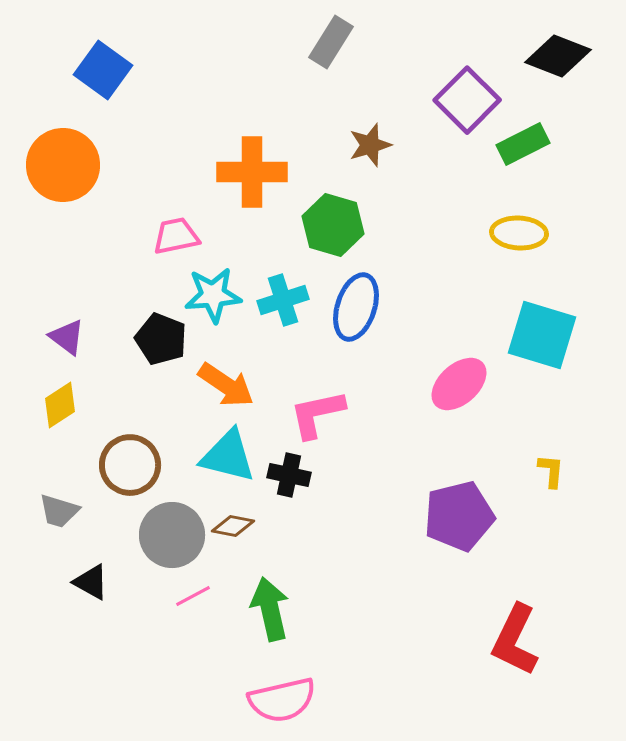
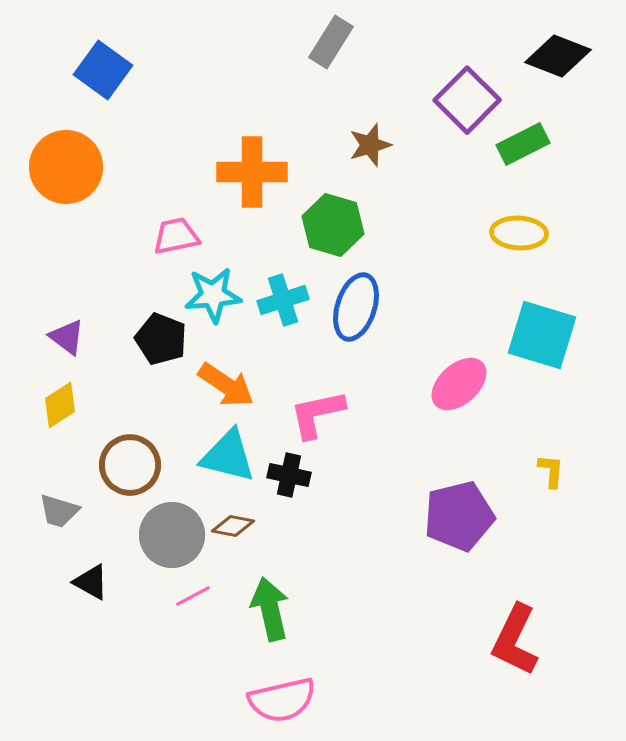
orange circle: moved 3 px right, 2 px down
